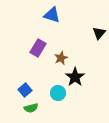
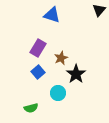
black triangle: moved 23 px up
black star: moved 1 px right, 3 px up
blue square: moved 13 px right, 18 px up
